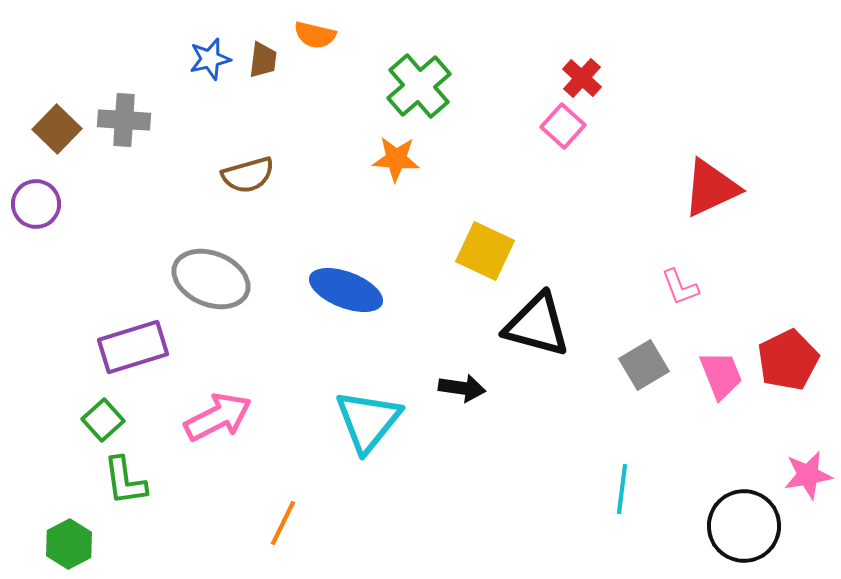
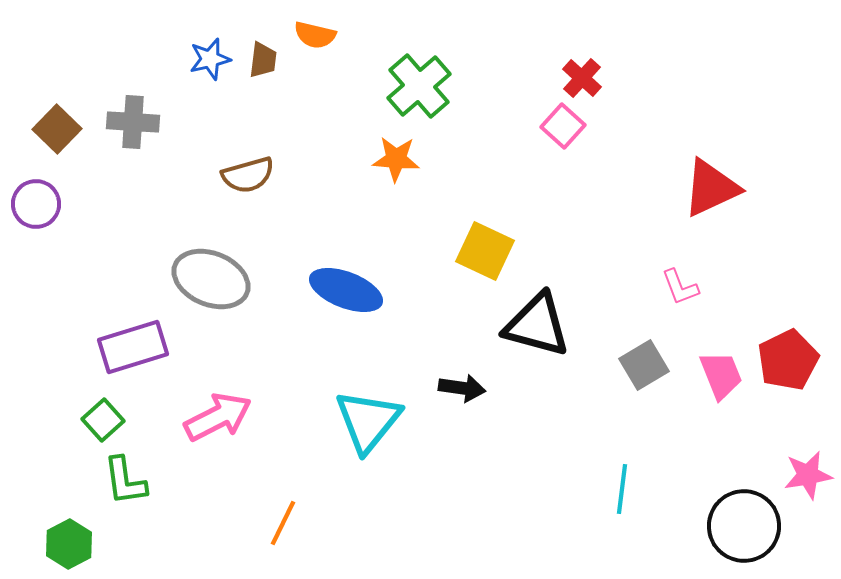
gray cross: moved 9 px right, 2 px down
